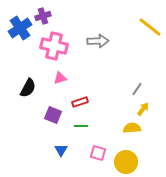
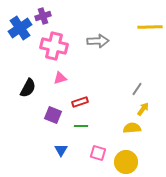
yellow line: rotated 40 degrees counterclockwise
